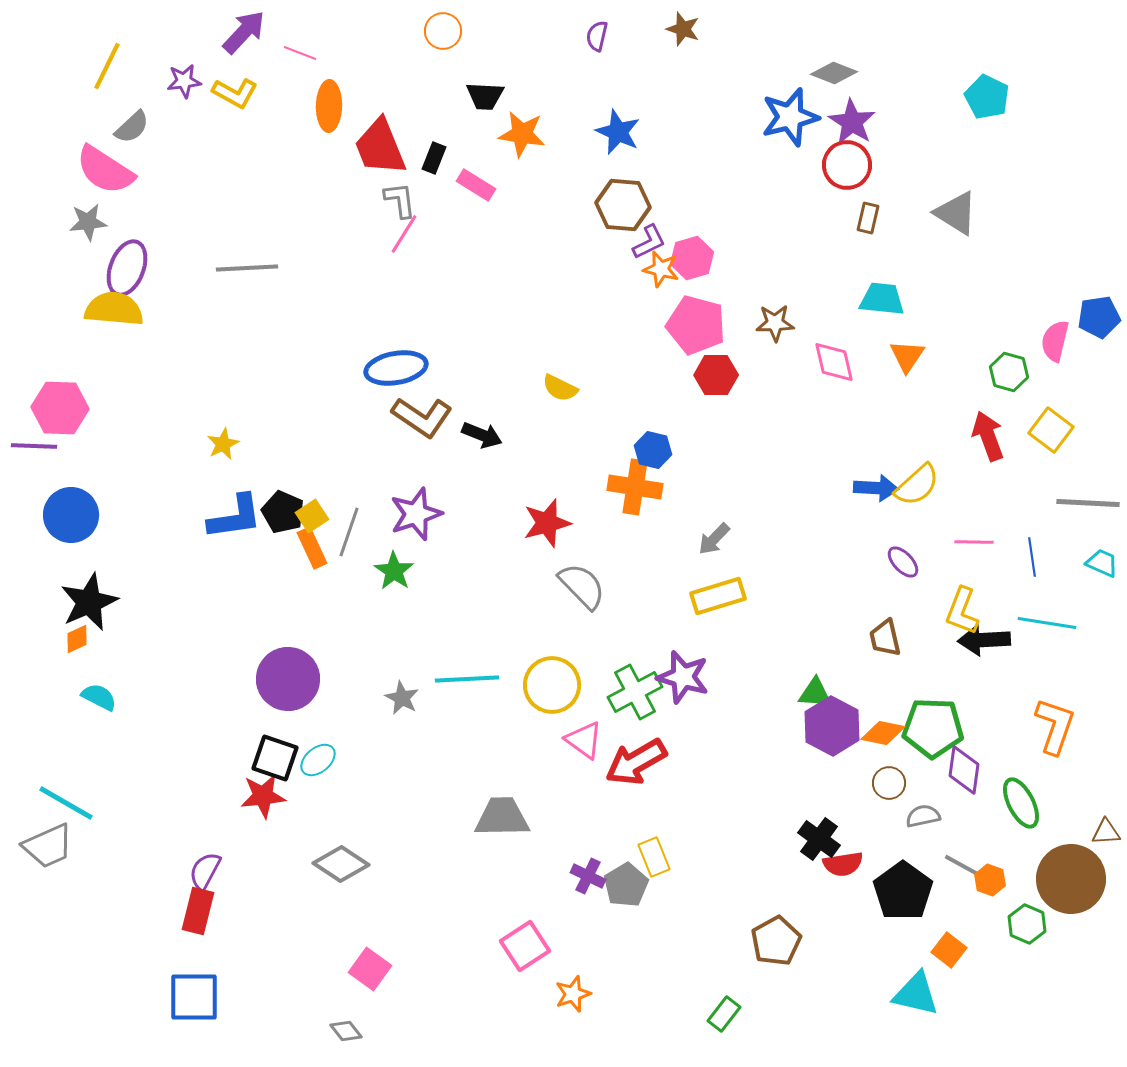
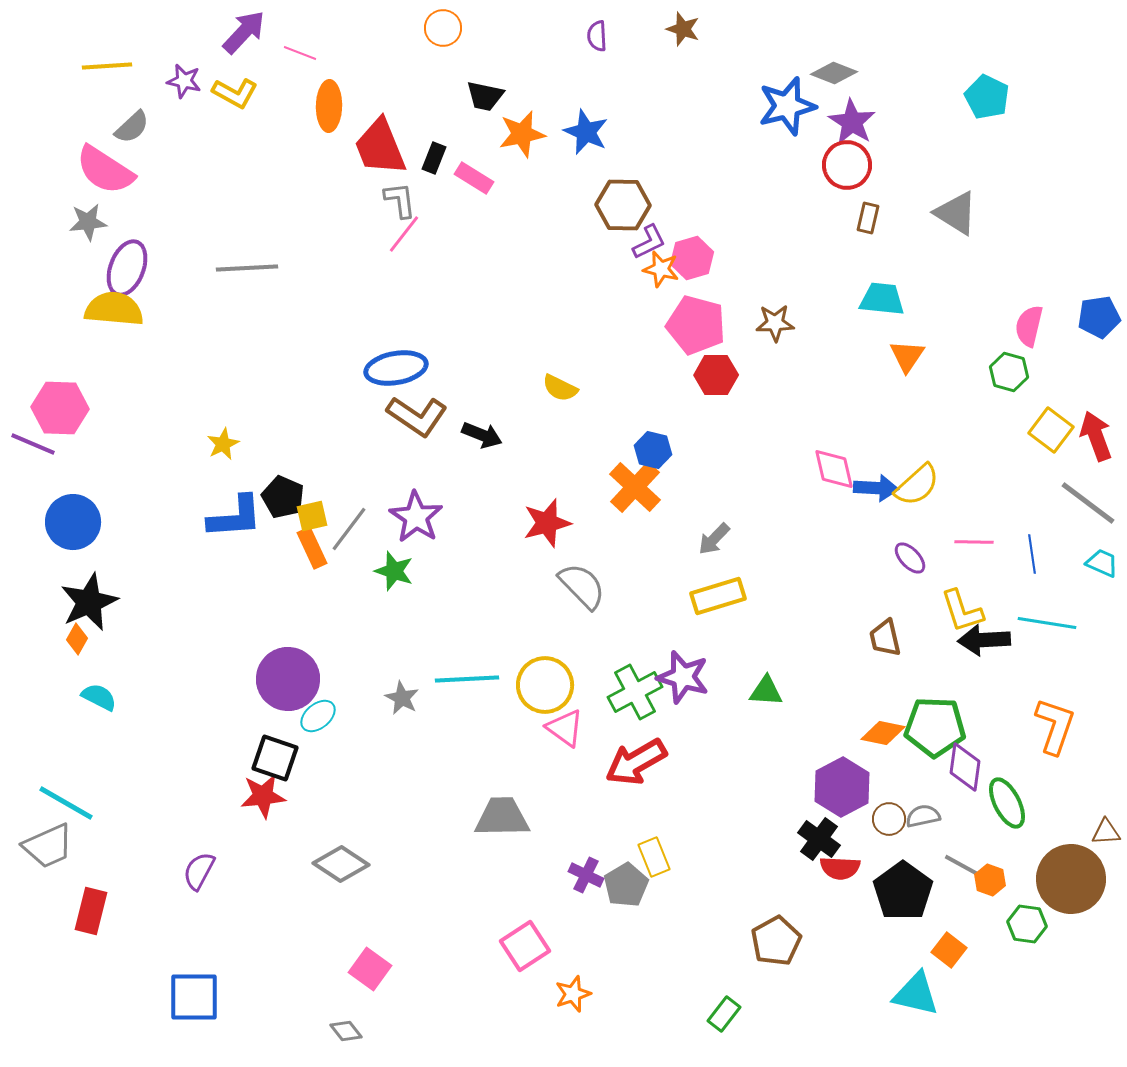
orange circle at (443, 31): moved 3 px up
purple semicircle at (597, 36): rotated 16 degrees counterclockwise
yellow line at (107, 66): rotated 60 degrees clockwise
purple star at (184, 81): rotated 20 degrees clockwise
black trapezoid at (485, 96): rotated 9 degrees clockwise
blue star at (790, 117): moved 3 px left, 11 px up
blue star at (618, 132): moved 32 px left
orange star at (522, 134): rotated 21 degrees counterclockwise
pink rectangle at (476, 185): moved 2 px left, 7 px up
brown hexagon at (623, 205): rotated 4 degrees counterclockwise
pink line at (404, 234): rotated 6 degrees clockwise
pink semicircle at (1055, 341): moved 26 px left, 15 px up
pink diamond at (834, 362): moved 107 px down
brown L-shape at (422, 417): moved 5 px left, 1 px up
red arrow at (988, 436): moved 108 px right
purple line at (34, 446): moved 1 px left, 2 px up; rotated 21 degrees clockwise
orange cross at (635, 487): rotated 34 degrees clockwise
gray line at (1088, 503): rotated 34 degrees clockwise
black pentagon at (283, 512): moved 15 px up
purple star at (416, 514): moved 3 px down; rotated 20 degrees counterclockwise
blue circle at (71, 515): moved 2 px right, 7 px down
yellow square at (312, 516): rotated 20 degrees clockwise
blue L-shape at (235, 517): rotated 4 degrees clockwise
gray line at (349, 532): moved 3 px up; rotated 18 degrees clockwise
blue line at (1032, 557): moved 3 px up
purple ellipse at (903, 562): moved 7 px right, 4 px up
green star at (394, 571): rotated 15 degrees counterclockwise
yellow L-shape at (962, 611): rotated 39 degrees counterclockwise
orange diamond at (77, 639): rotated 36 degrees counterclockwise
yellow circle at (552, 685): moved 7 px left
green triangle at (815, 693): moved 49 px left, 2 px up
purple hexagon at (832, 726): moved 10 px right, 61 px down; rotated 4 degrees clockwise
green pentagon at (933, 728): moved 2 px right, 1 px up
pink triangle at (584, 740): moved 19 px left, 12 px up
cyan ellipse at (318, 760): moved 44 px up
purple diamond at (964, 770): moved 1 px right, 3 px up
brown circle at (889, 783): moved 36 px down
green ellipse at (1021, 803): moved 14 px left
red semicircle at (843, 864): moved 3 px left, 4 px down; rotated 12 degrees clockwise
purple semicircle at (205, 871): moved 6 px left
purple cross at (588, 876): moved 2 px left, 1 px up
red rectangle at (198, 911): moved 107 px left
green hexagon at (1027, 924): rotated 15 degrees counterclockwise
